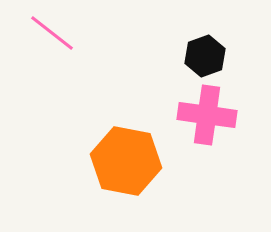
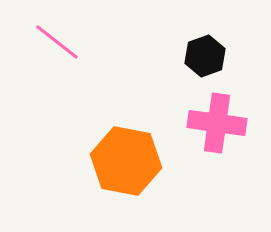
pink line: moved 5 px right, 9 px down
pink cross: moved 10 px right, 8 px down
